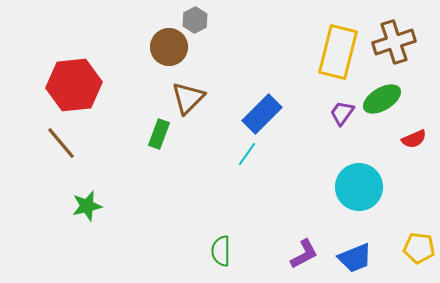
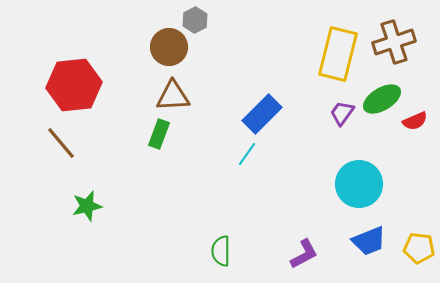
yellow rectangle: moved 2 px down
brown triangle: moved 15 px left, 2 px up; rotated 42 degrees clockwise
red semicircle: moved 1 px right, 18 px up
cyan circle: moved 3 px up
blue trapezoid: moved 14 px right, 17 px up
